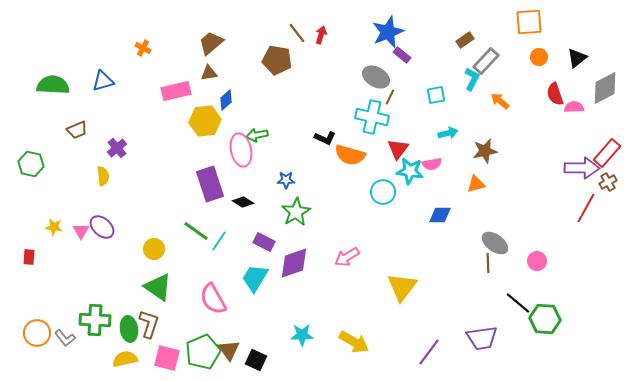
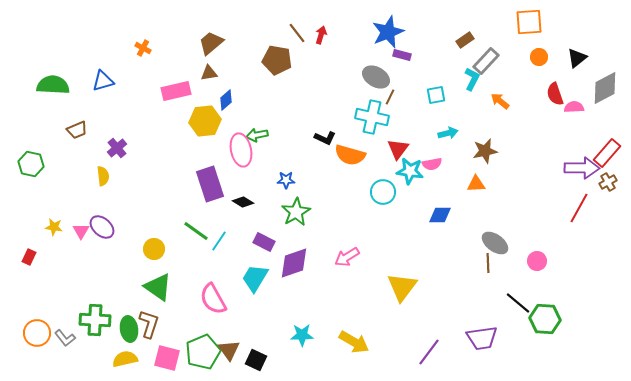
purple rectangle at (402, 55): rotated 24 degrees counterclockwise
orange triangle at (476, 184): rotated 12 degrees clockwise
red line at (586, 208): moved 7 px left
red rectangle at (29, 257): rotated 21 degrees clockwise
